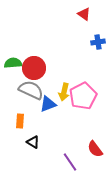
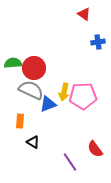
pink pentagon: rotated 24 degrees clockwise
